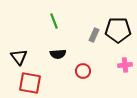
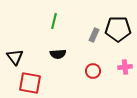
green line: rotated 35 degrees clockwise
black pentagon: moved 1 px up
black triangle: moved 4 px left
pink cross: moved 2 px down
red circle: moved 10 px right
